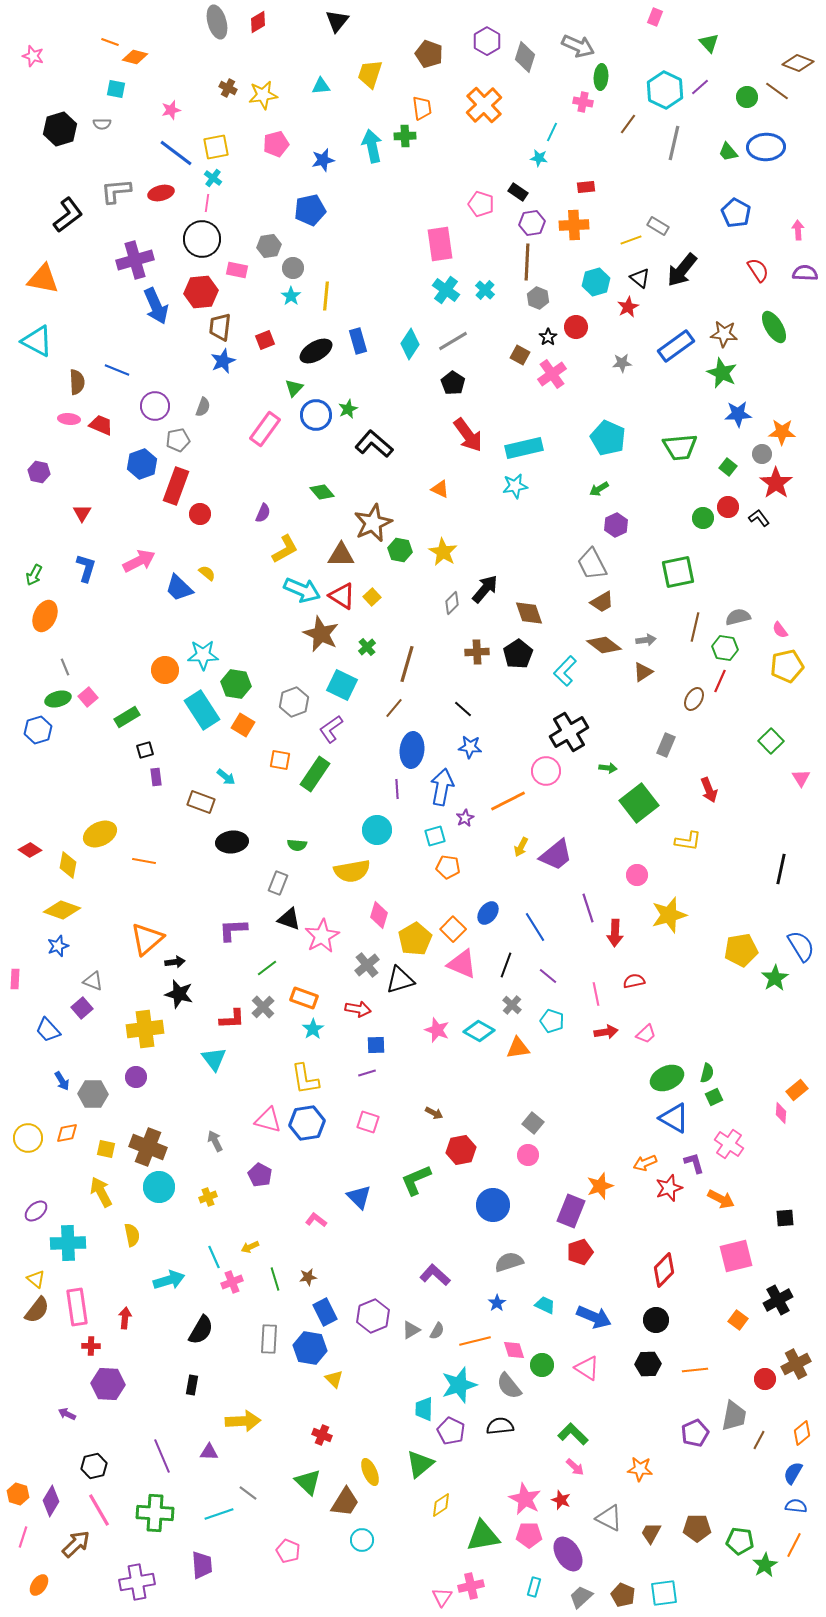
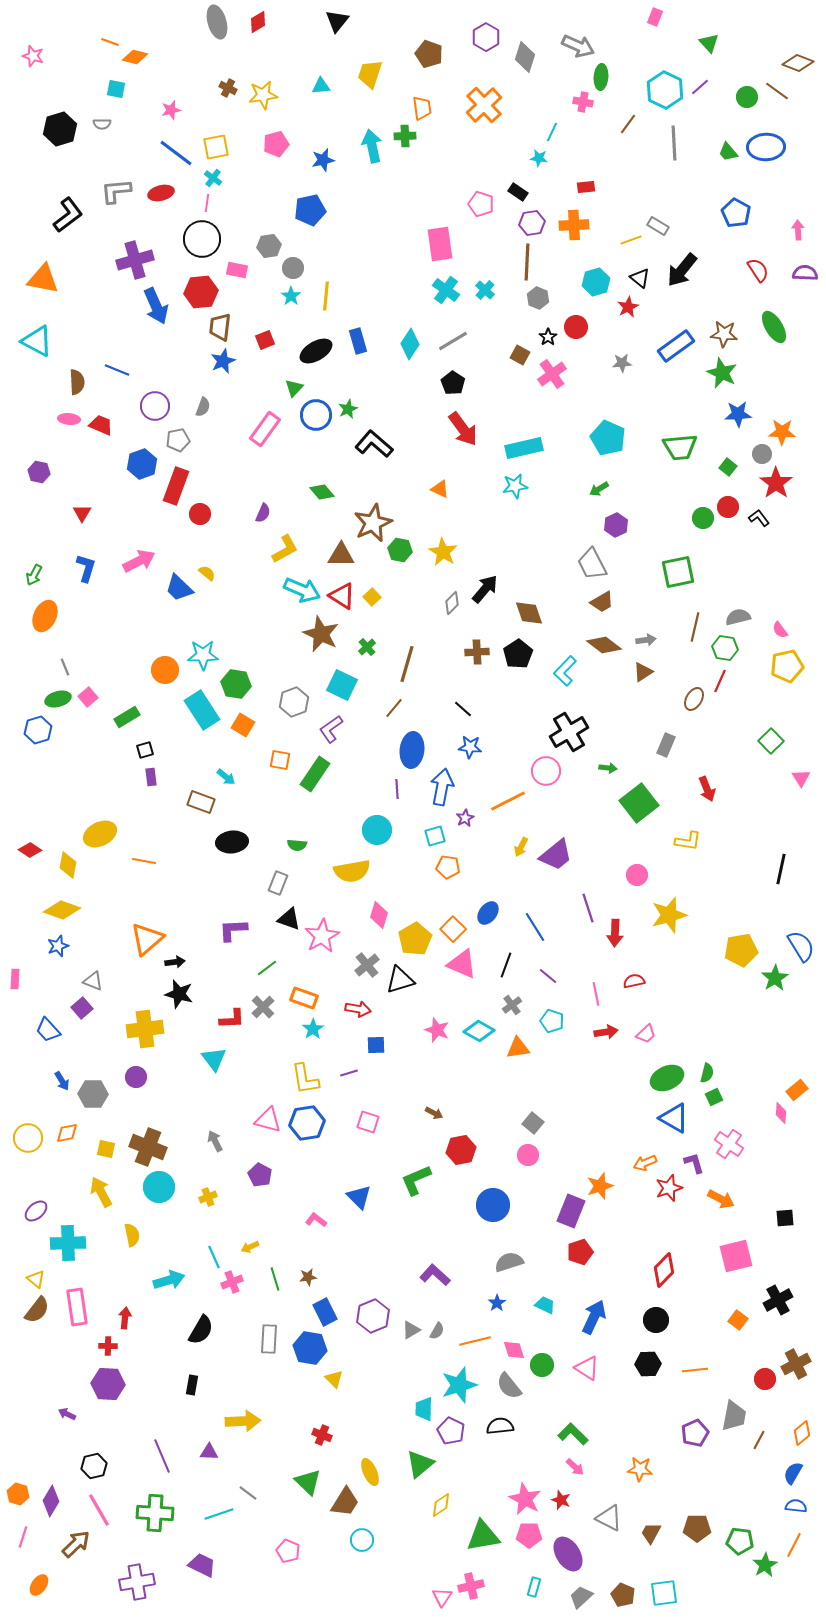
purple hexagon at (487, 41): moved 1 px left, 4 px up
gray line at (674, 143): rotated 16 degrees counterclockwise
red arrow at (468, 435): moved 5 px left, 6 px up
purple rectangle at (156, 777): moved 5 px left
red arrow at (709, 790): moved 2 px left, 1 px up
gray cross at (512, 1005): rotated 12 degrees clockwise
purple line at (367, 1073): moved 18 px left
blue arrow at (594, 1317): rotated 88 degrees counterclockwise
red cross at (91, 1346): moved 17 px right
purple trapezoid at (202, 1565): rotated 60 degrees counterclockwise
